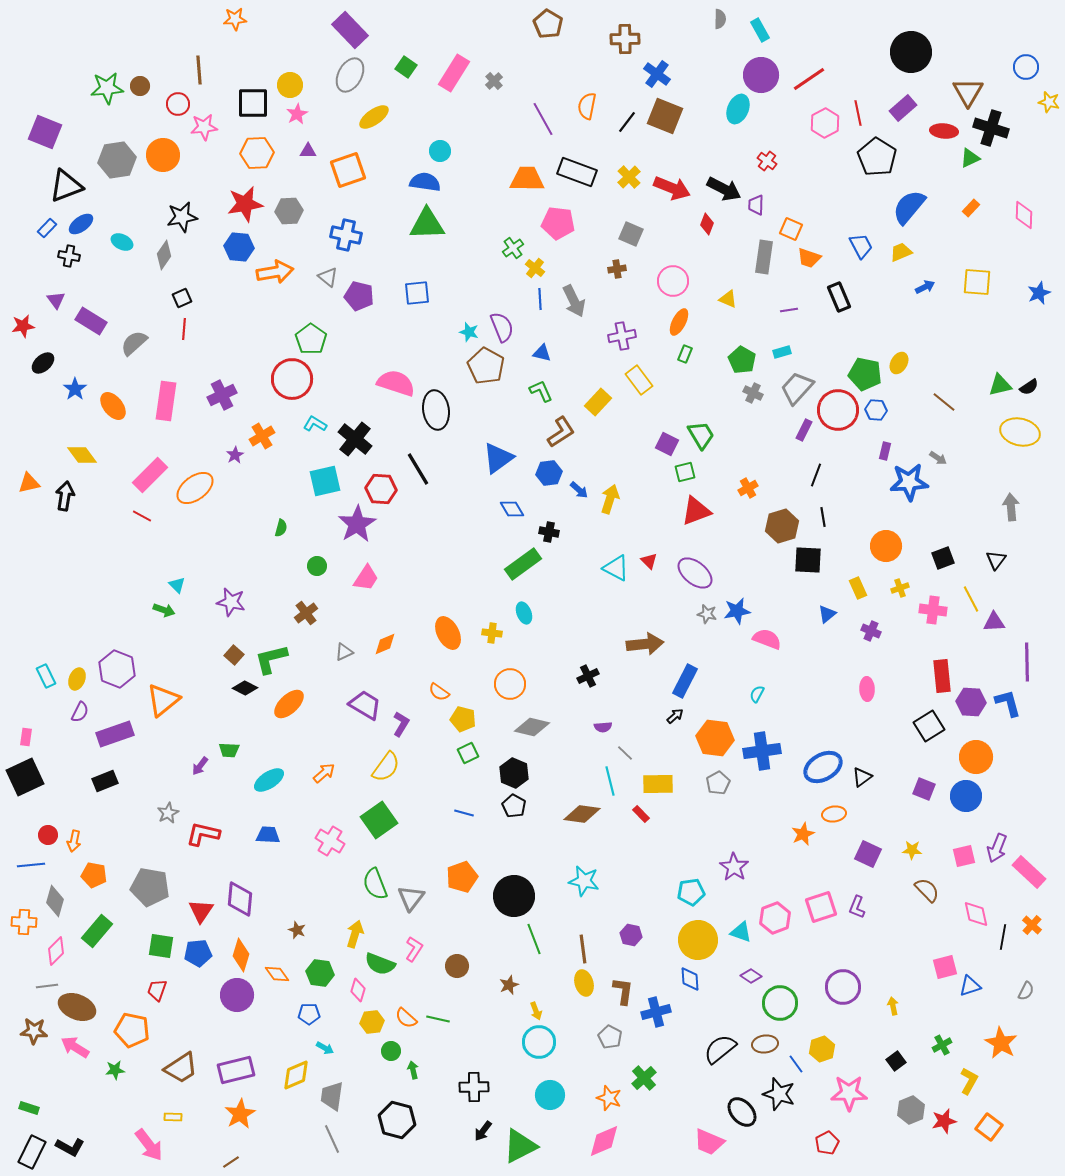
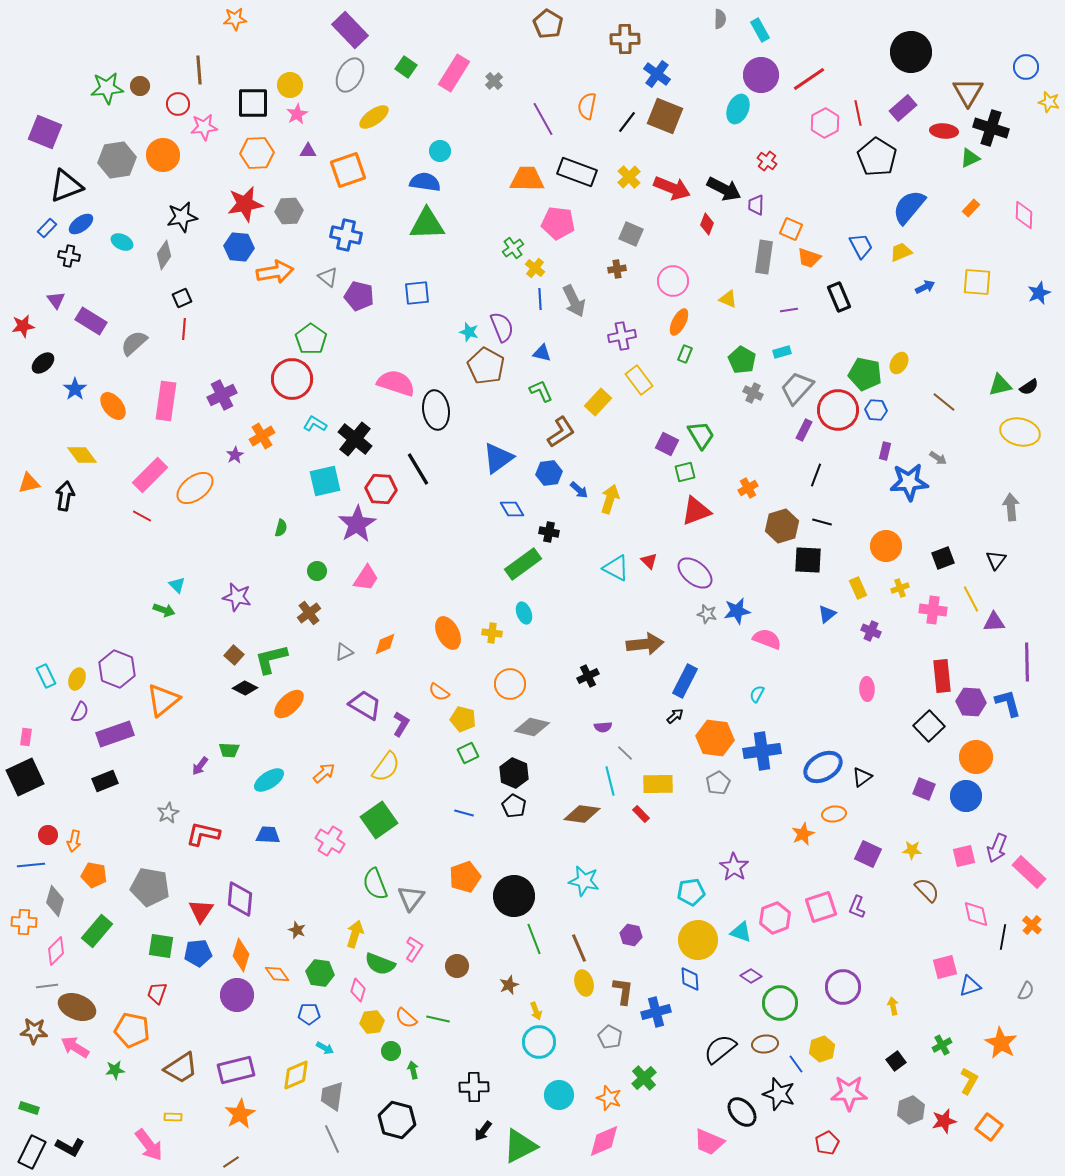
black line at (823, 517): moved 1 px left, 5 px down; rotated 66 degrees counterclockwise
green circle at (317, 566): moved 5 px down
purple star at (231, 602): moved 6 px right, 5 px up
brown cross at (306, 613): moved 3 px right
black square at (929, 726): rotated 12 degrees counterclockwise
orange pentagon at (462, 877): moved 3 px right
brown line at (583, 949): moved 4 px left, 1 px up; rotated 16 degrees counterclockwise
red trapezoid at (157, 990): moved 3 px down
cyan circle at (550, 1095): moved 9 px right
